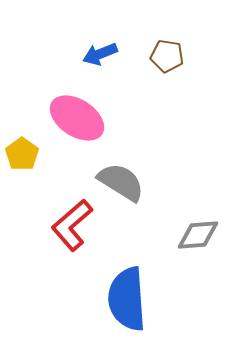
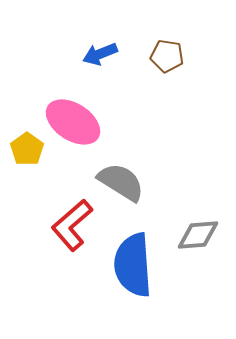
pink ellipse: moved 4 px left, 4 px down
yellow pentagon: moved 5 px right, 5 px up
blue semicircle: moved 6 px right, 34 px up
